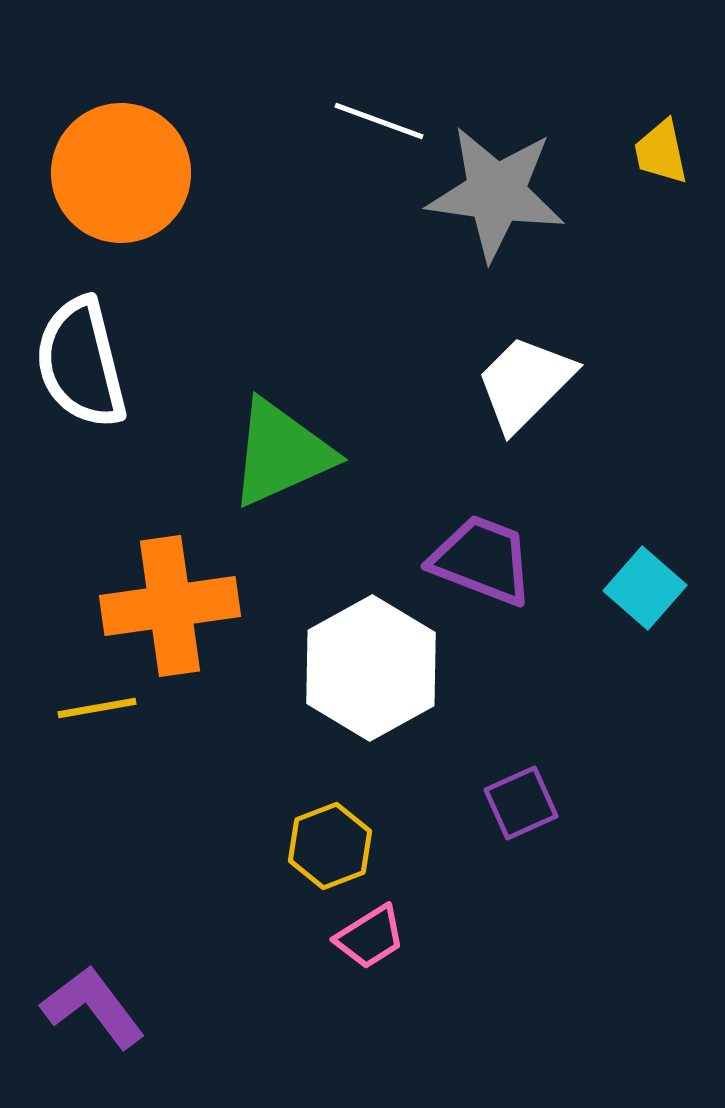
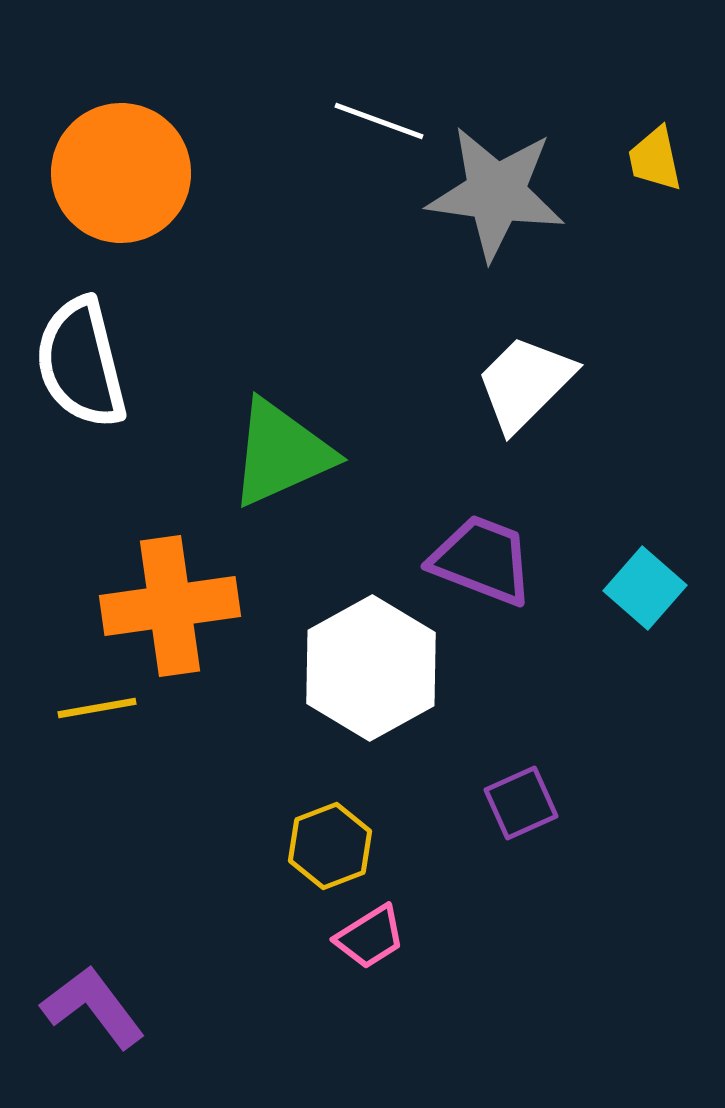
yellow trapezoid: moved 6 px left, 7 px down
